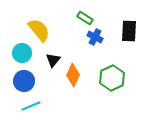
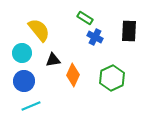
black triangle: rotated 42 degrees clockwise
